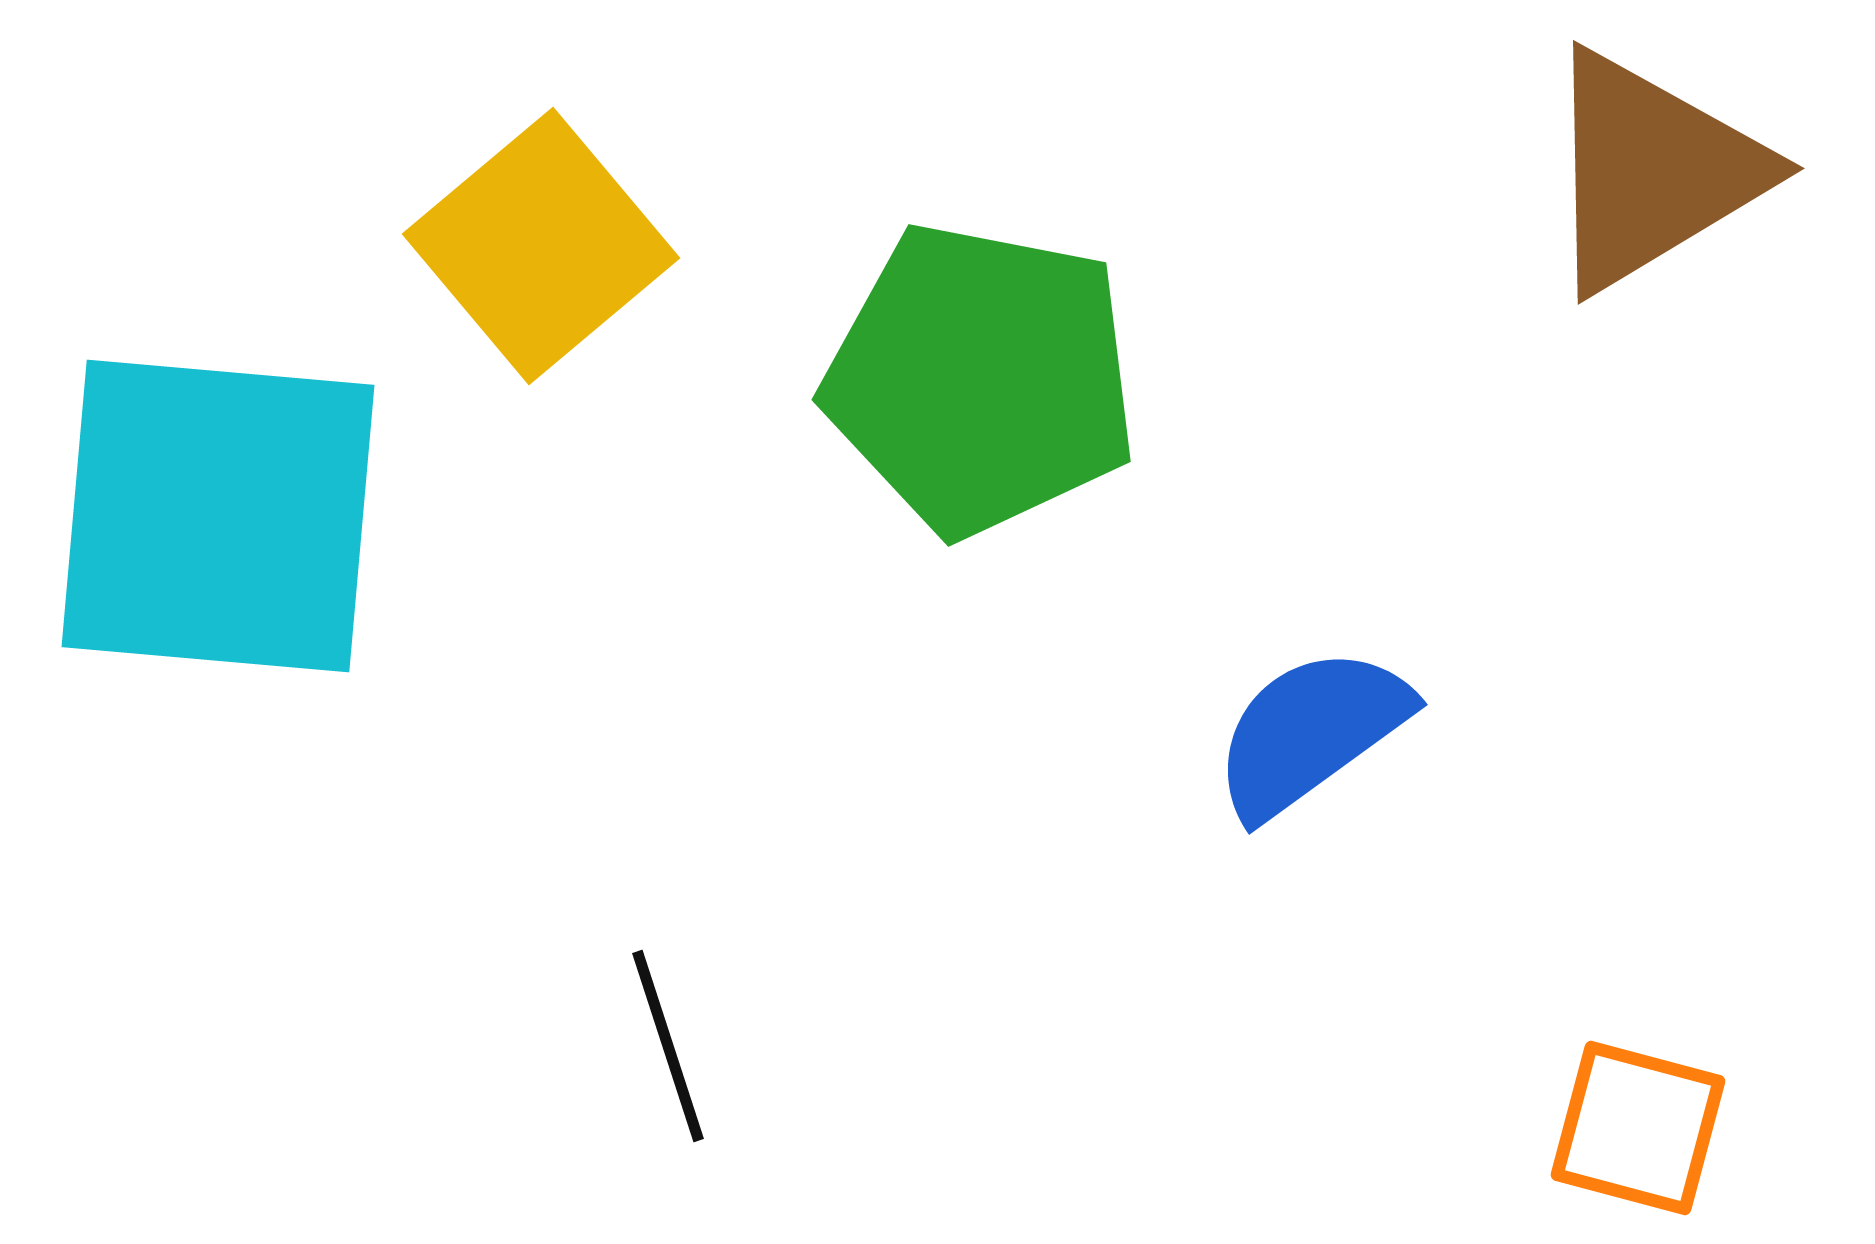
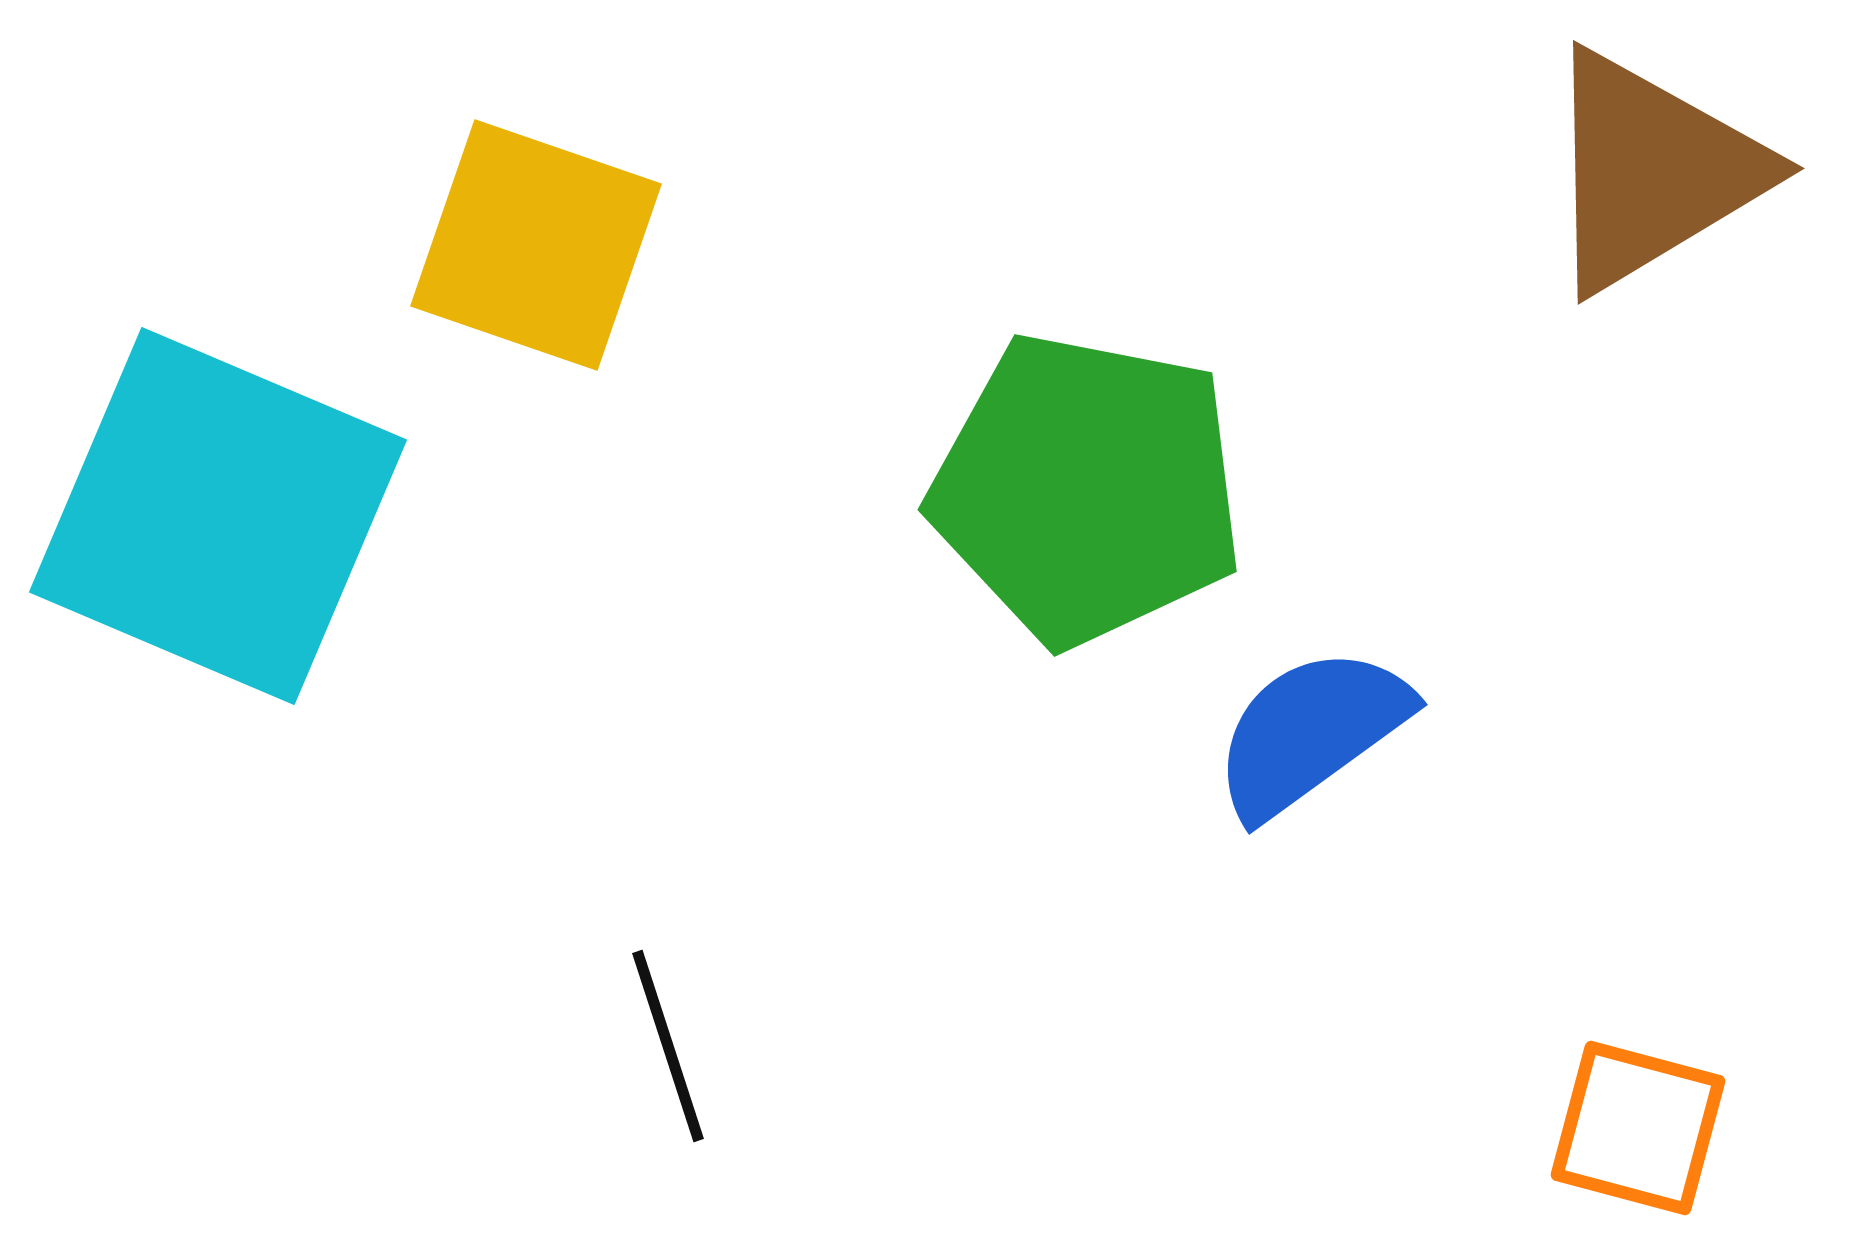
yellow square: moved 5 px left, 1 px up; rotated 31 degrees counterclockwise
green pentagon: moved 106 px right, 110 px down
cyan square: rotated 18 degrees clockwise
